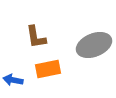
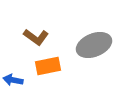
brown L-shape: rotated 45 degrees counterclockwise
orange rectangle: moved 3 px up
